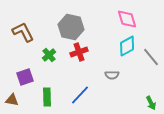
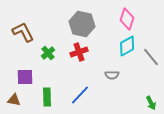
pink diamond: rotated 35 degrees clockwise
gray hexagon: moved 11 px right, 3 px up
green cross: moved 1 px left, 2 px up
purple square: rotated 18 degrees clockwise
brown triangle: moved 2 px right
